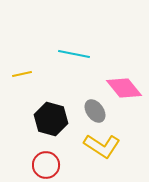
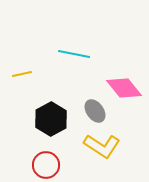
black hexagon: rotated 16 degrees clockwise
